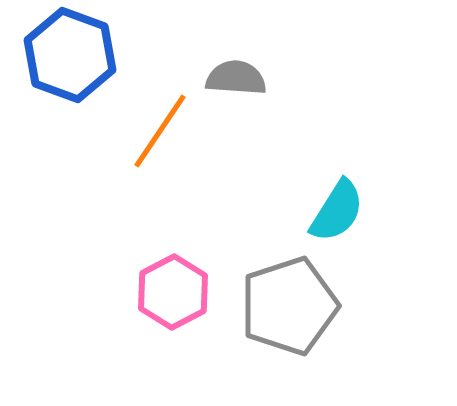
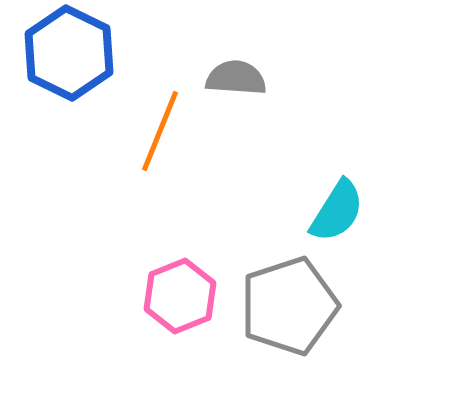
blue hexagon: moved 1 px left, 2 px up; rotated 6 degrees clockwise
orange line: rotated 12 degrees counterclockwise
pink hexagon: moved 7 px right, 4 px down; rotated 6 degrees clockwise
